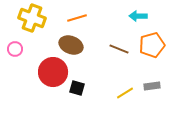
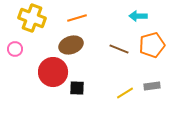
brown ellipse: rotated 40 degrees counterclockwise
black square: rotated 14 degrees counterclockwise
